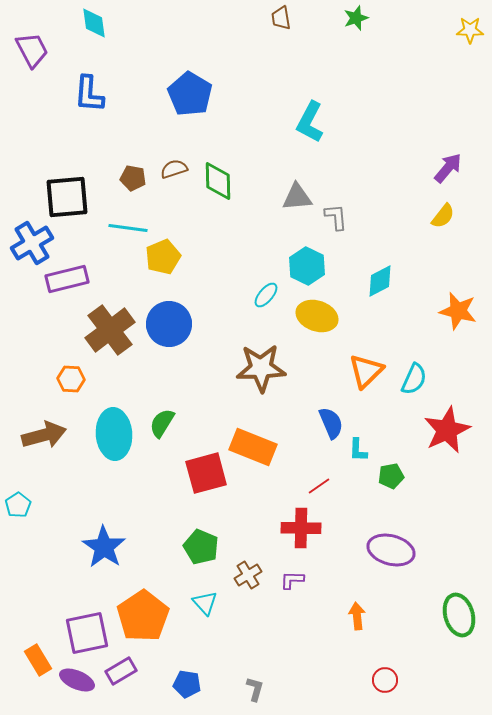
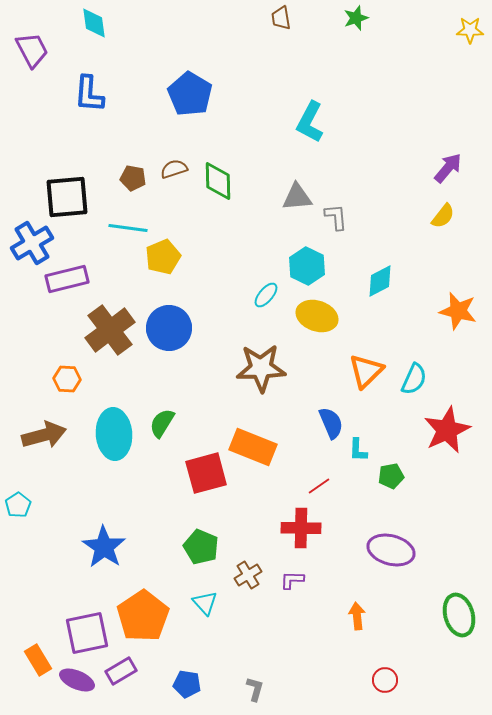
blue circle at (169, 324): moved 4 px down
orange hexagon at (71, 379): moved 4 px left
